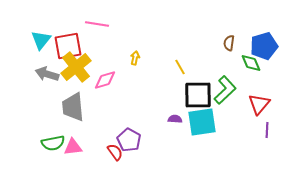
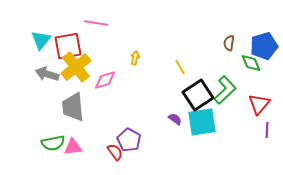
pink line: moved 1 px left, 1 px up
black square: rotated 32 degrees counterclockwise
purple semicircle: rotated 32 degrees clockwise
